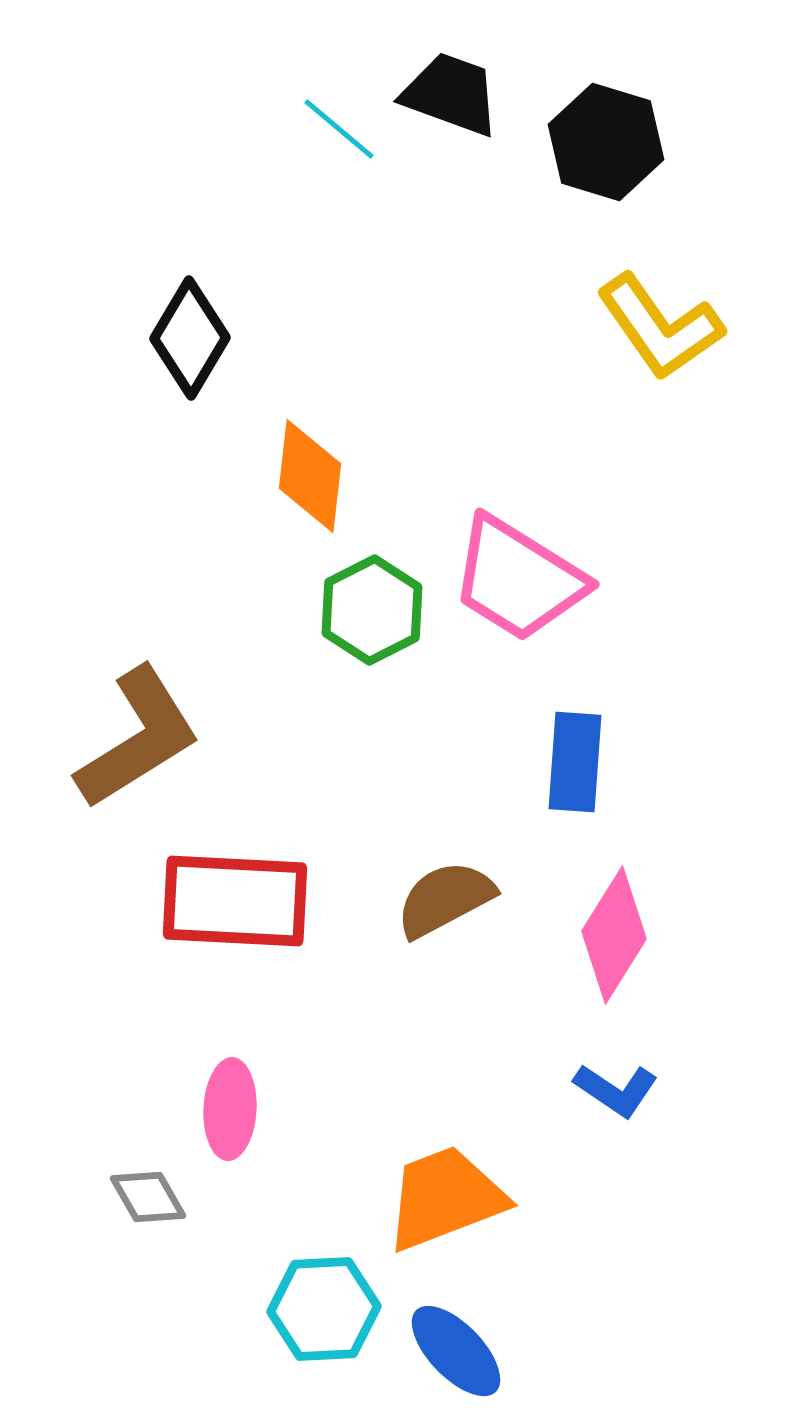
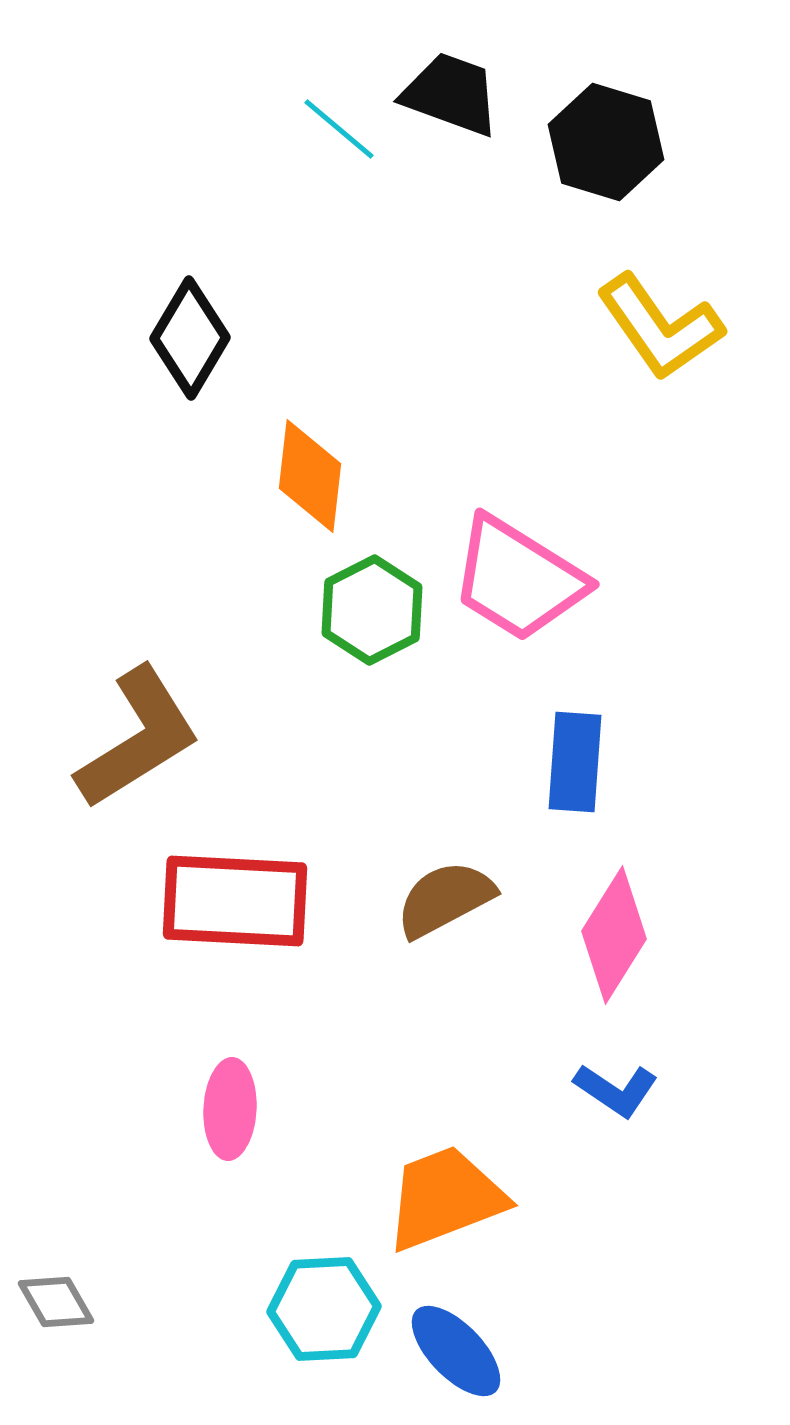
gray diamond: moved 92 px left, 105 px down
